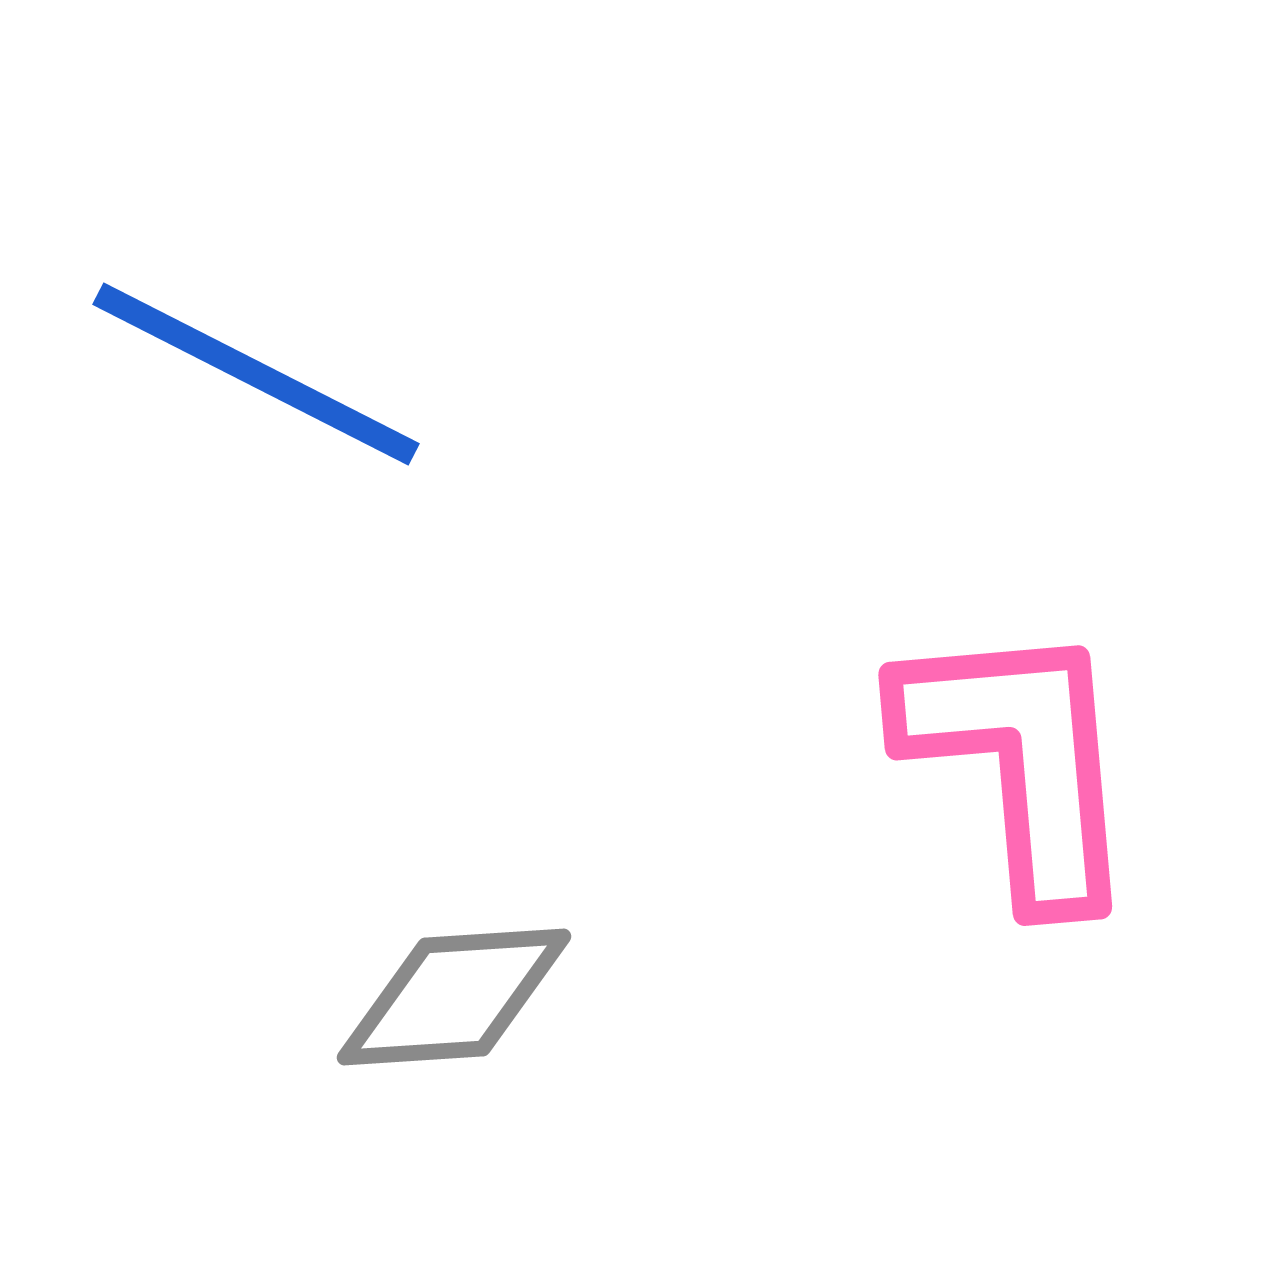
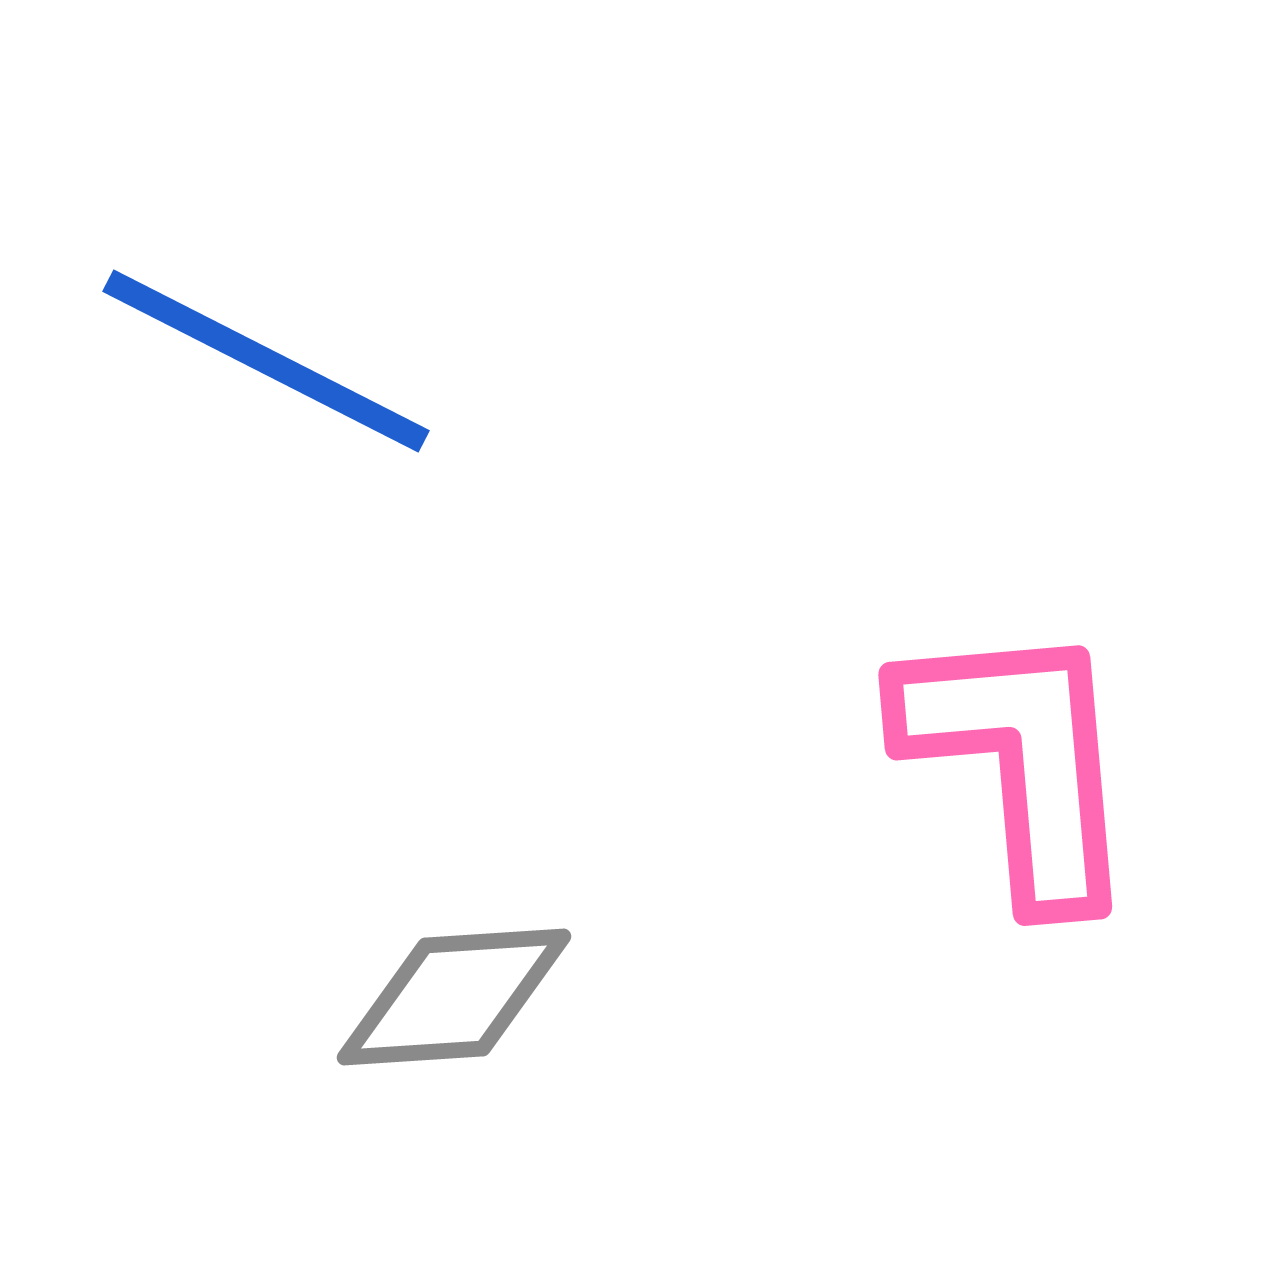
blue line: moved 10 px right, 13 px up
